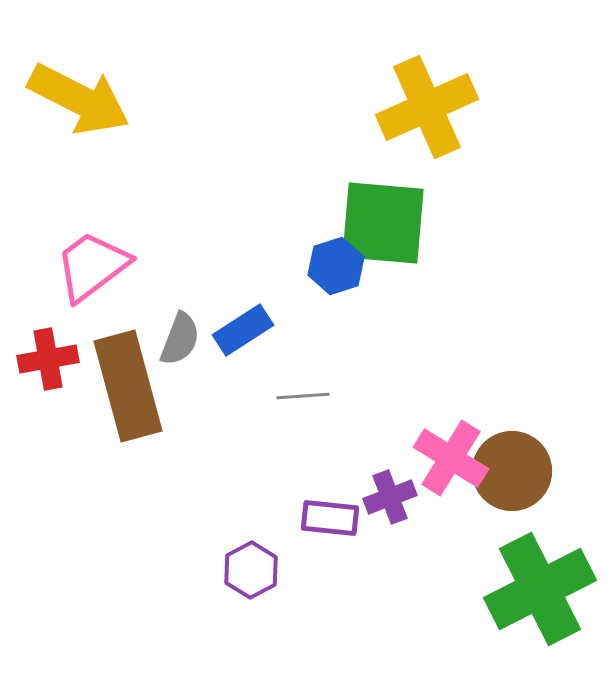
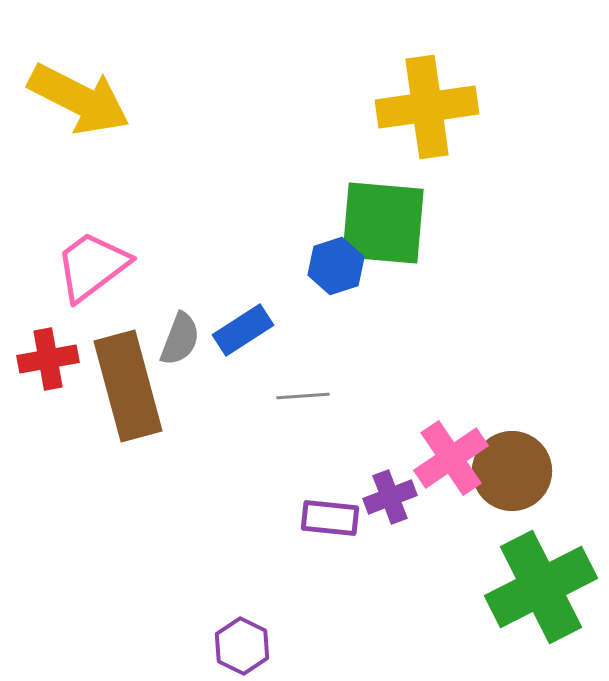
yellow cross: rotated 16 degrees clockwise
pink cross: rotated 24 degrees clockwise
purple hexagon: moved 9 px left, 76 px down; rotated 6 degrees counterclockwise
green cross: moved 1 px right, 2 px up
